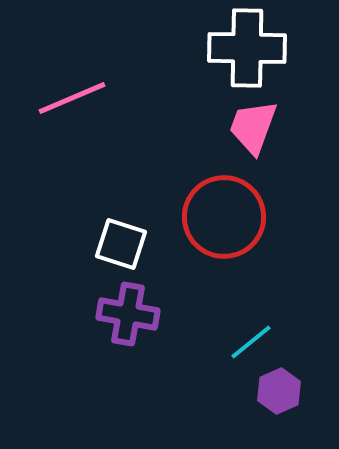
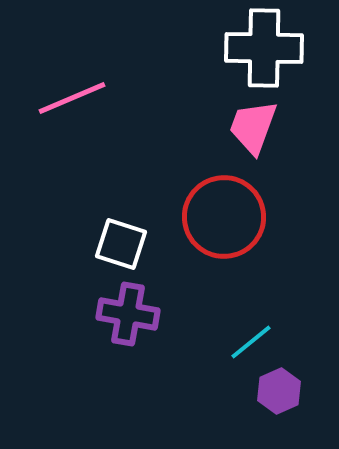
white cross: moved 17 px right
